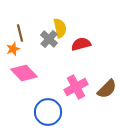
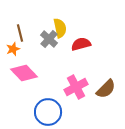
brown semicircle: moved 1 px left
